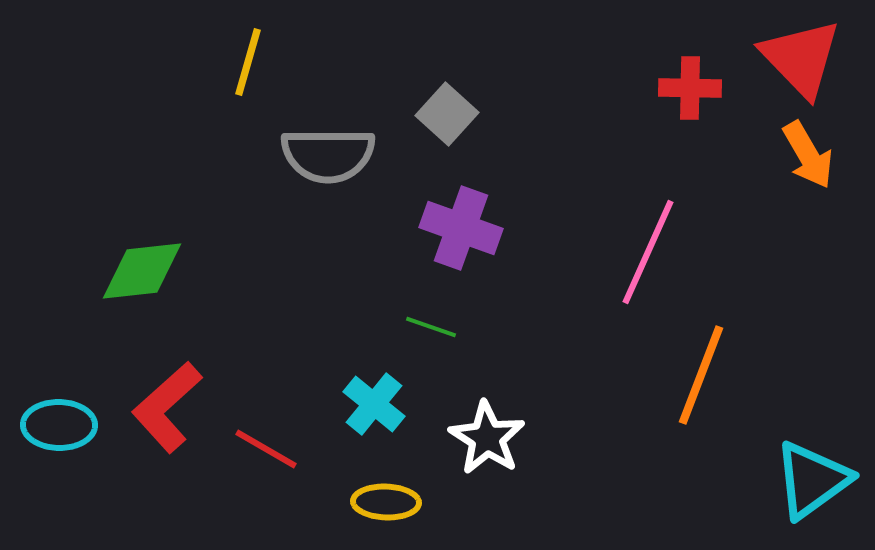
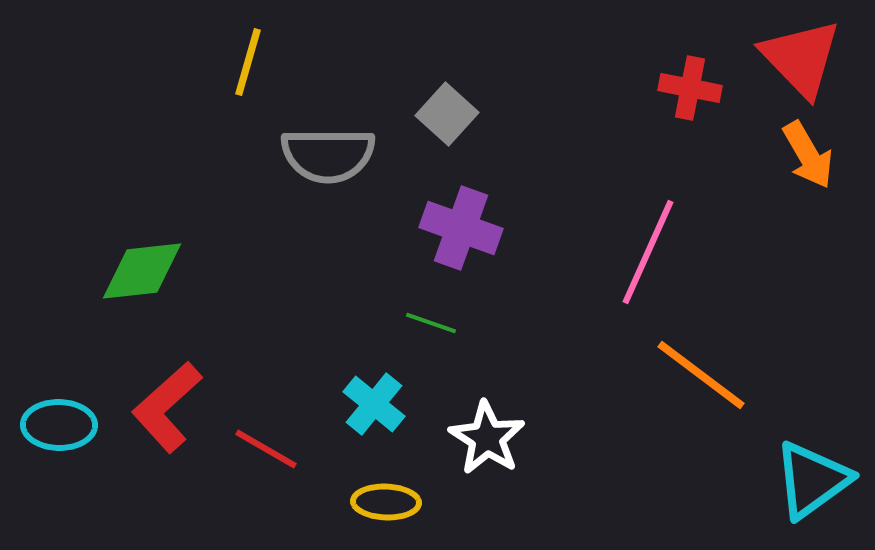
red cross: rotated 10 degrees clockwise
green line: moved 4 px up
orange line: rotated 74 degrees counterclockwise
